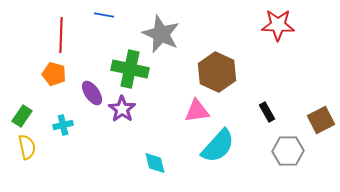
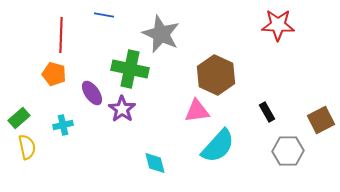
brown hexagon: moved 1 px left, 3 px down
green rectangle: moved 3 px left, 2 px down; rotated 15 degrees clockwise
